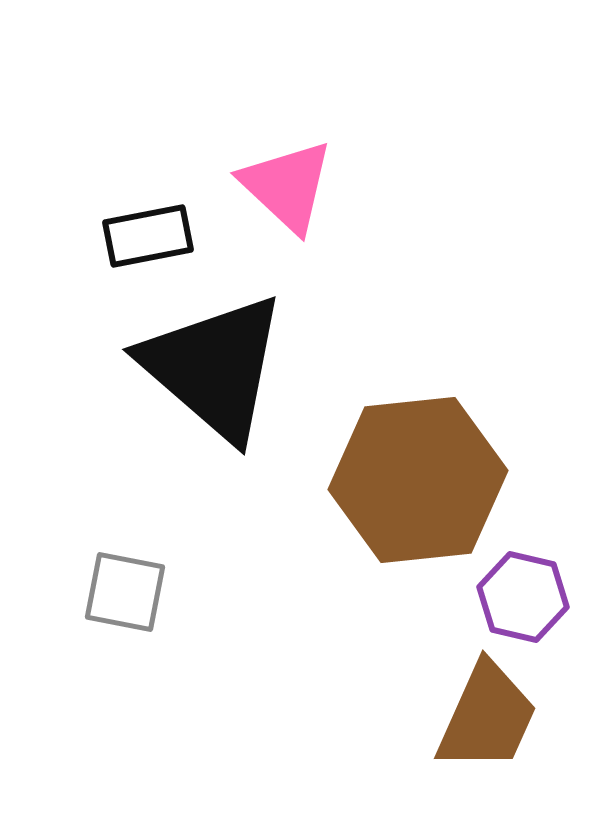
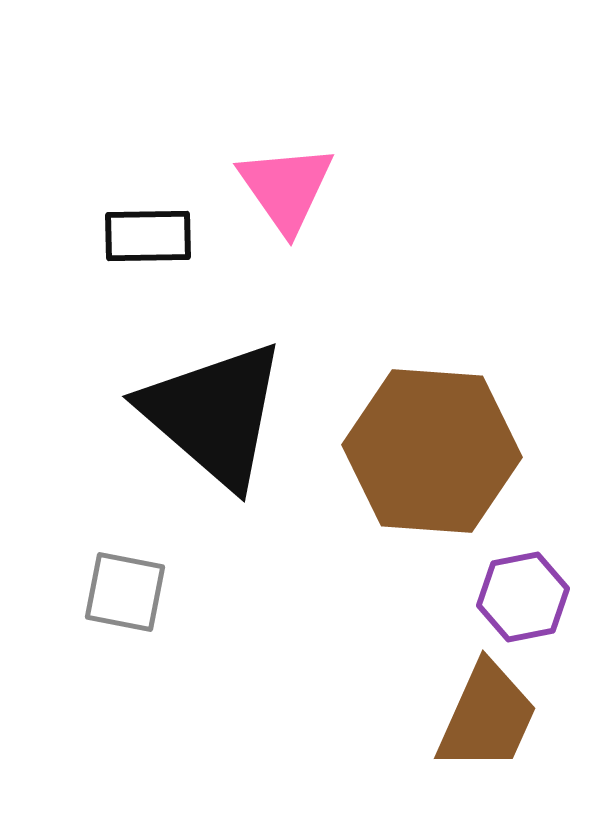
pink triangle: moved 1 px left, 2 px down; rotated 12 degrees clockwise
black rectangle: rotated 10 degrees clockwise
black triangle: moved 47 px down
brown hexagon: moved 14 px right, 29 px up; rotated 10 degrees clockwise
purple hexagon: rotated 24 degrees counterclockwise
